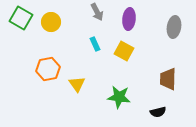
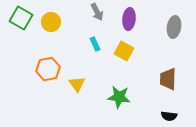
black semicircle: moved 11 px right, 4 px down; rotated 21 degrees clockwise
